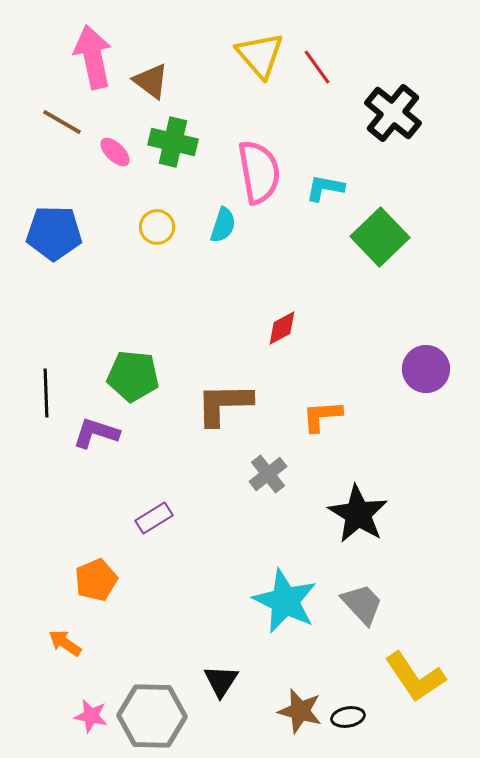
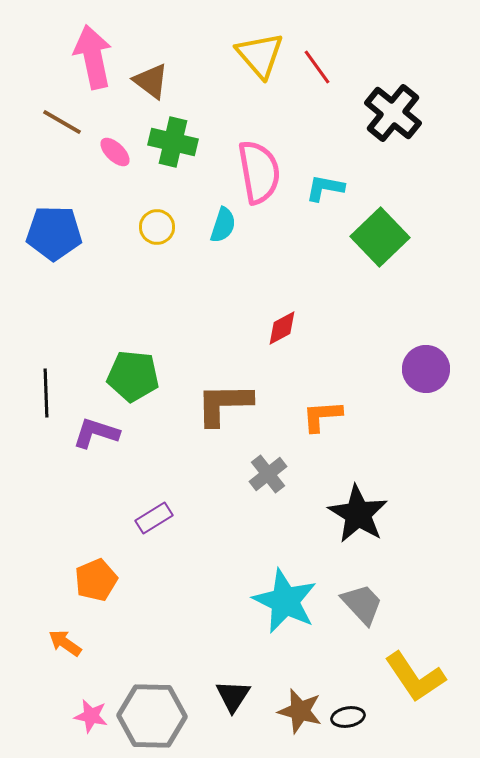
black triangle: moved 12 px right, 15 px down
